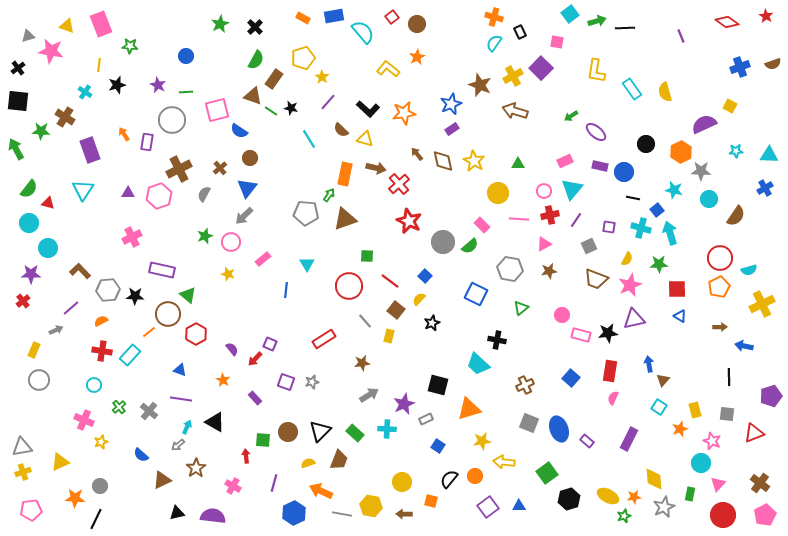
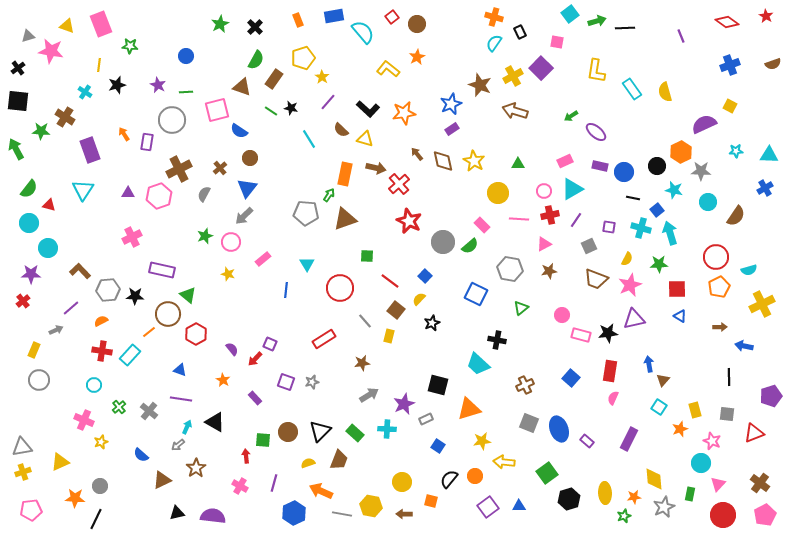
orange rectangle at (303, 18): moved 5 px left, 2 px down; rotated 40 degrees clockwise
blue cross at (740, 67): moved 10 px left, 2 px up
brown triangle at (253, 96): moved 11 px left, 9 px up
black circle at (646, 144): moved 11 px right, 22 px down
cyan triangle at (572, 189): rotated 20 degrees clockwise
cyan circle at (709, 199): moved 1 px left, 3 px down
red triangle at (48, 203): moved 1 px right, 2 px down
red circle at (720, 258): moved 4 px left, 1 px up
red circle at (349, 286): moved 9 px left, 2 px down
pink cross at (233, 486): moved 7 px right
yellow ellipse at (608, 496): moved 3 px left, 3 px up; rotated 60 degrees clockwise
